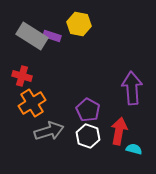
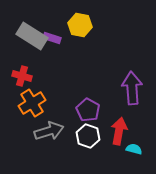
yellow hexagon: moved 1 px right, 1 px down
purple rectangle: moved 2 px down
